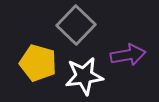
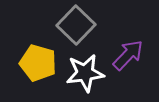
purple arrow: rotated 36 degrees counterclockwise
white star: moved 1 px right, 3 px up
